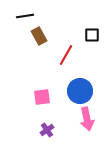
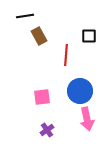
black square: moved 3 px left, 1 px down
red line: rotated 25 degrees counterclockwise
